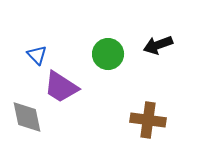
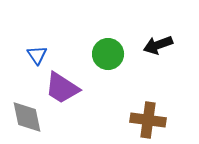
blue triangle: rotated 10 degrees clockwise
purple trapezoid: moved 1 px right, 1 px down
